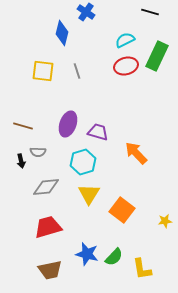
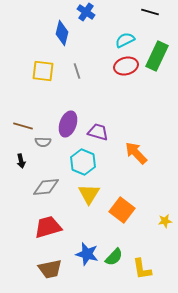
gray semicircle: moved 5 px right, 10 px up
cyan hexagon: rotated 20 degrees counterclockwise
brown trapezoid: moved 1 px up
